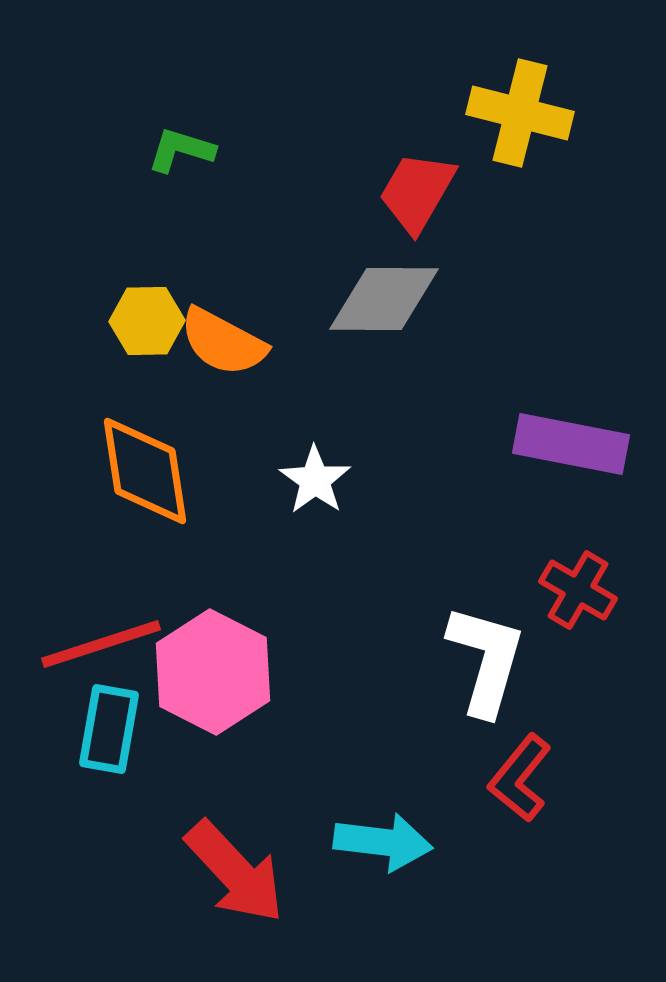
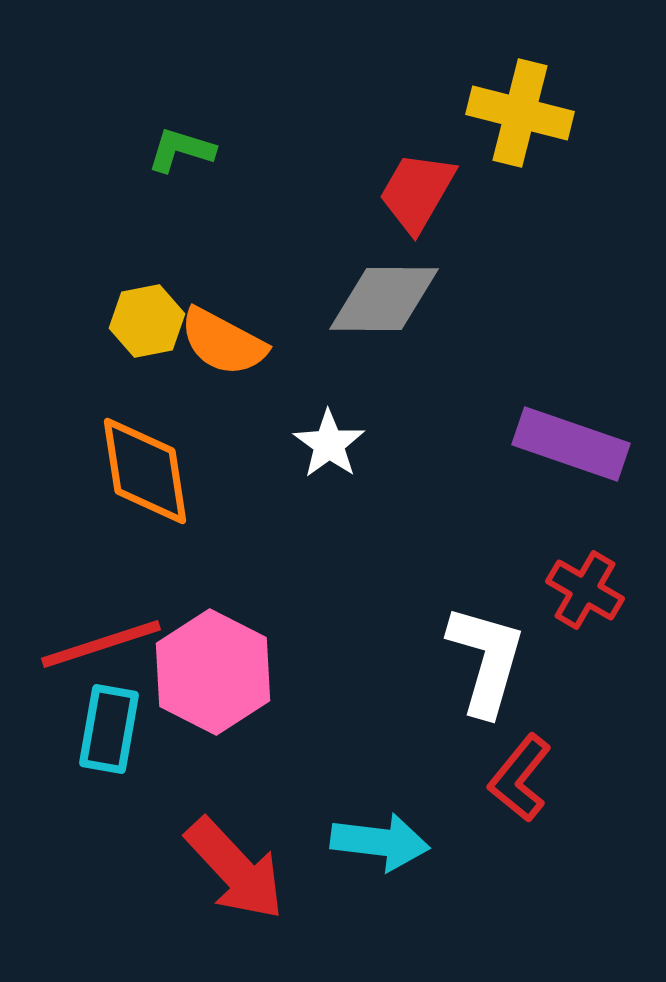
yellow hexagon: rotated 10 degrees counterclockwise
purple rectangle: rotated 8 degrees clockwise
white star: moved 14 px right, 36 px up
red cross: moved 7 px right
cyan arrow: moved 3 px left
red arrow: moved 3 px up
